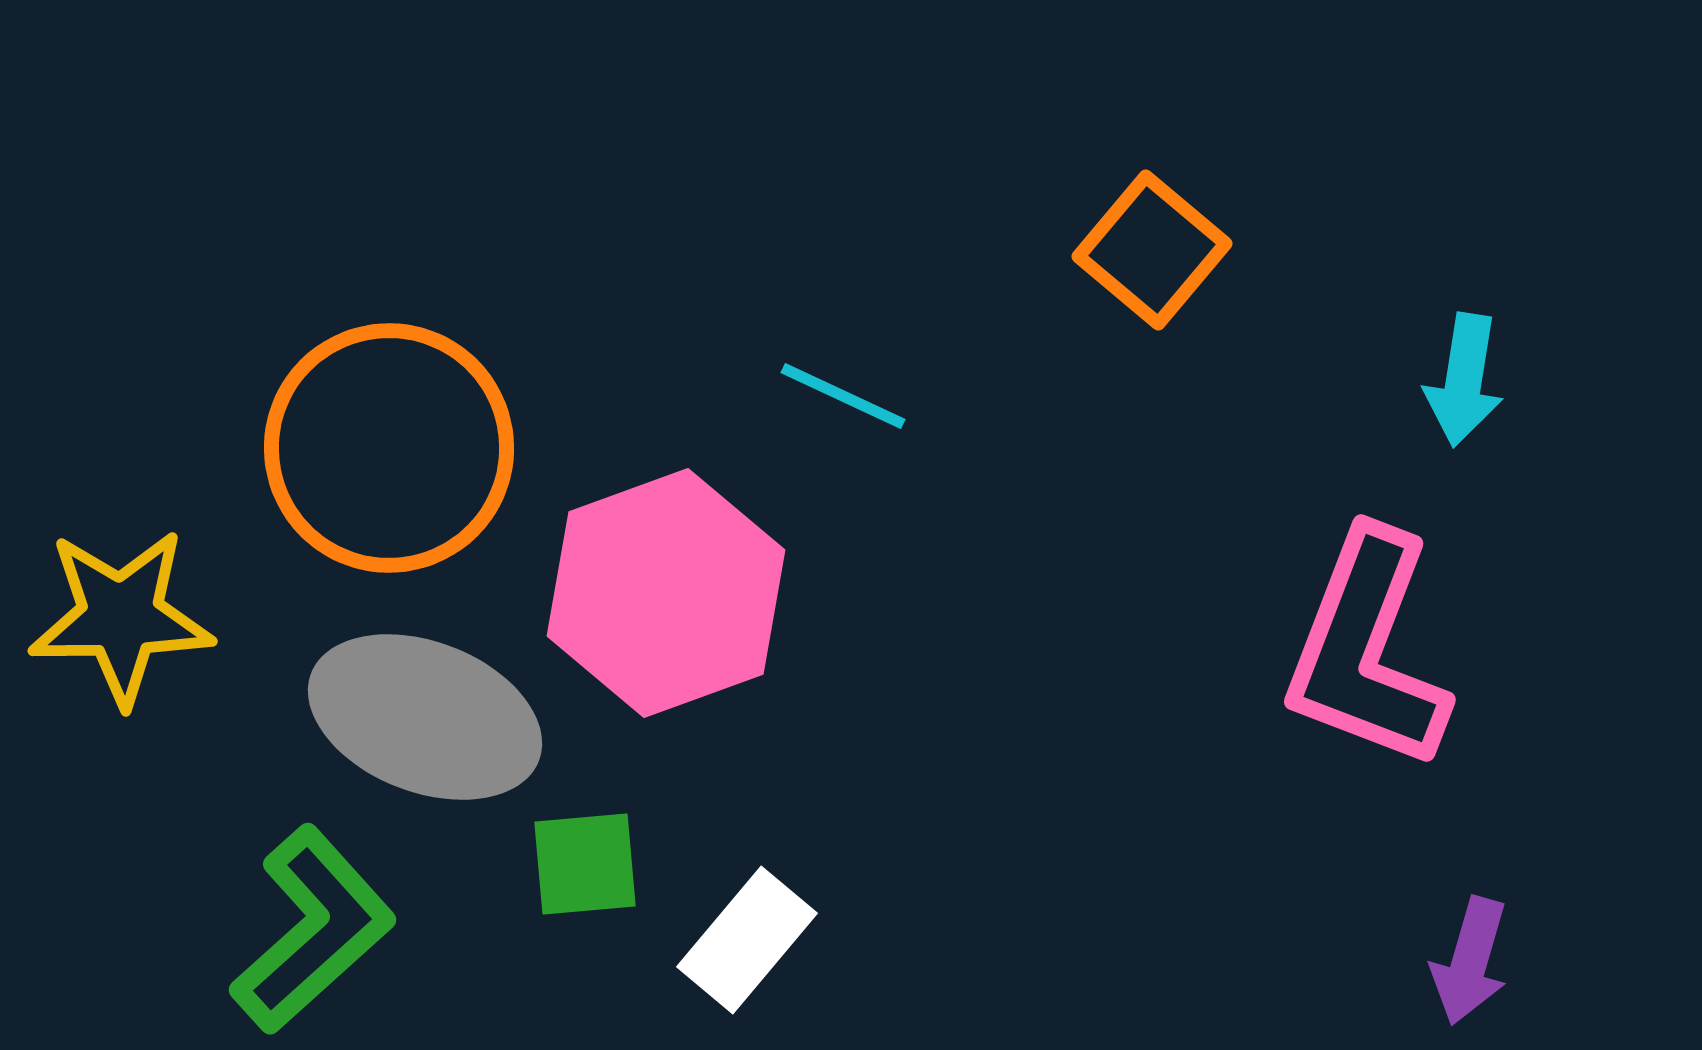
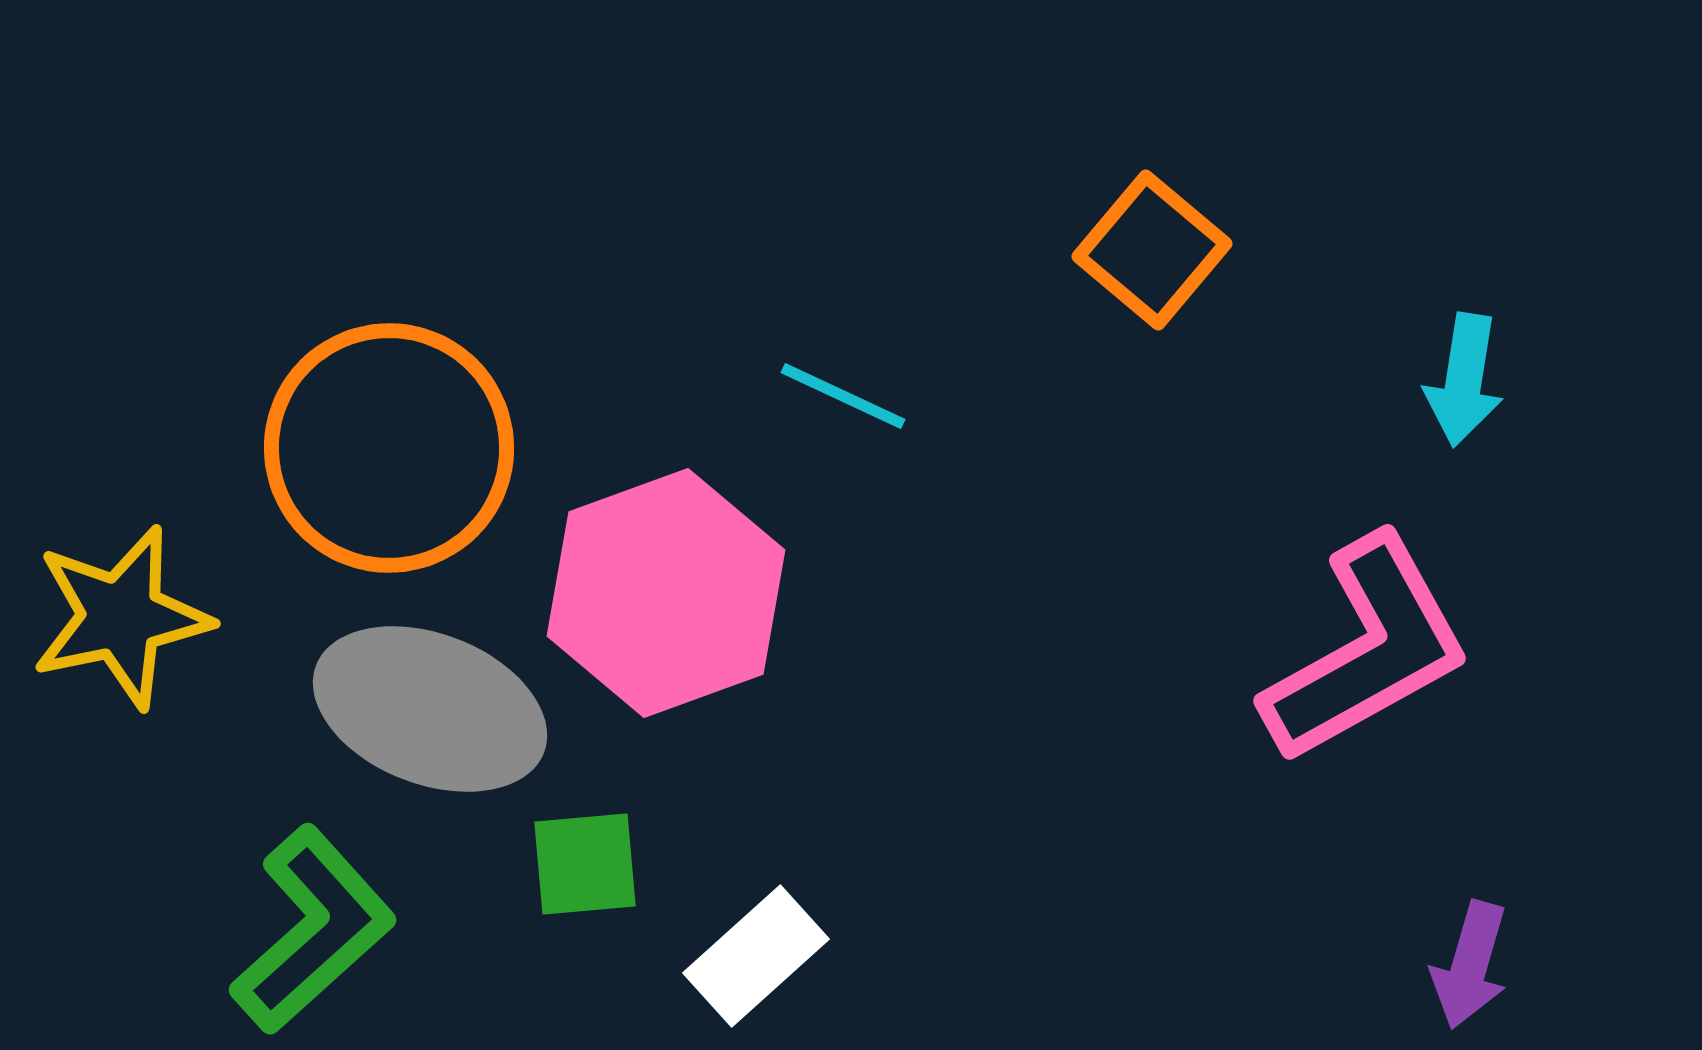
yellow star: rotated 11 degrees counterclockwise
pink L-shape: rotated 140 degrees counterclockwise
gray ellipse: moved 5 px right, 8 px up
white rectangle: moved 9 px right, 16 px down; rotated 8 degrees clockwise
purple arrow: moved 4 px down
